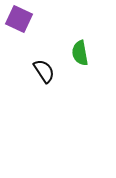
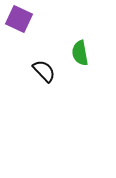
black semicircle: rotated 10 degrees counterclockwise
